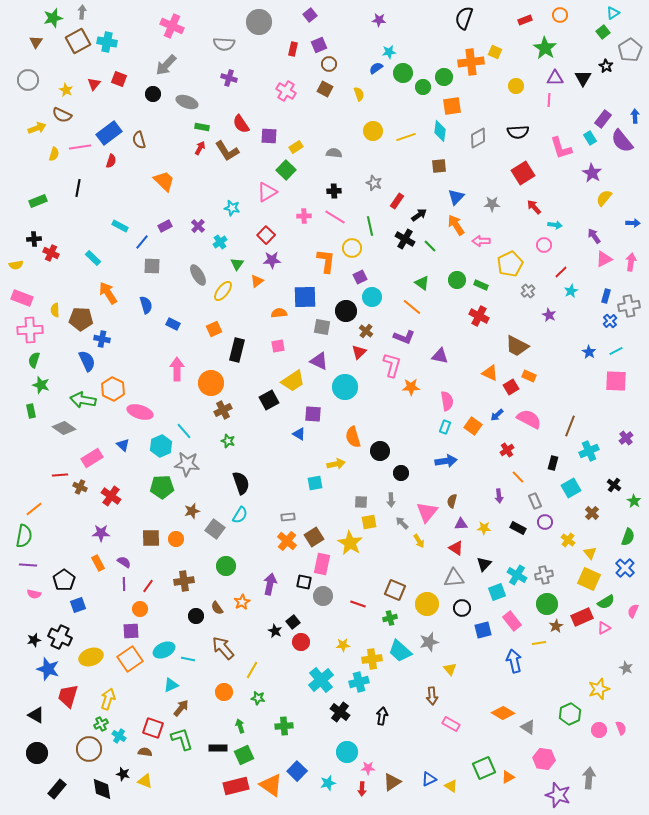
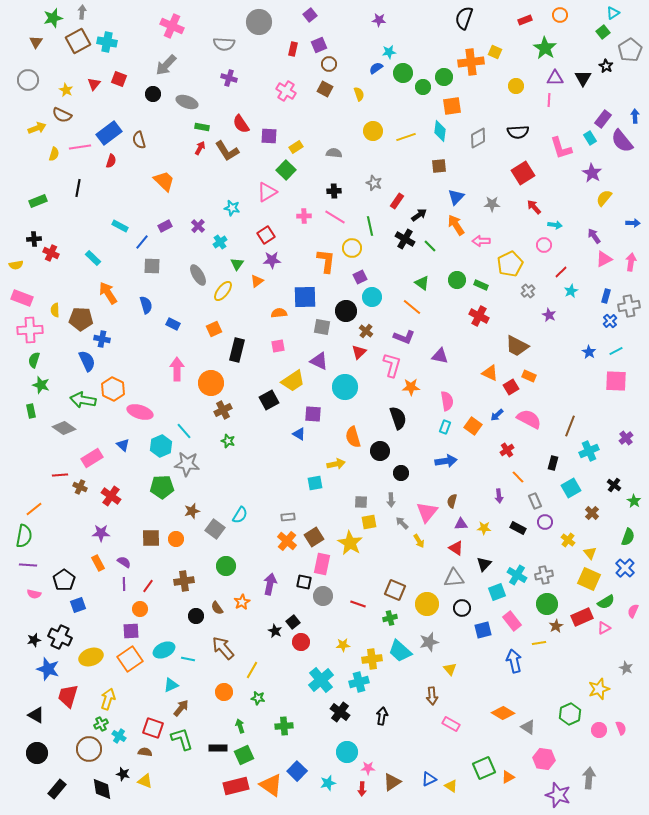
red square at (266, 235): rotated 12 degrees clockwise
black semicircle at (241, 483): moved 157 px right, 65 px up
